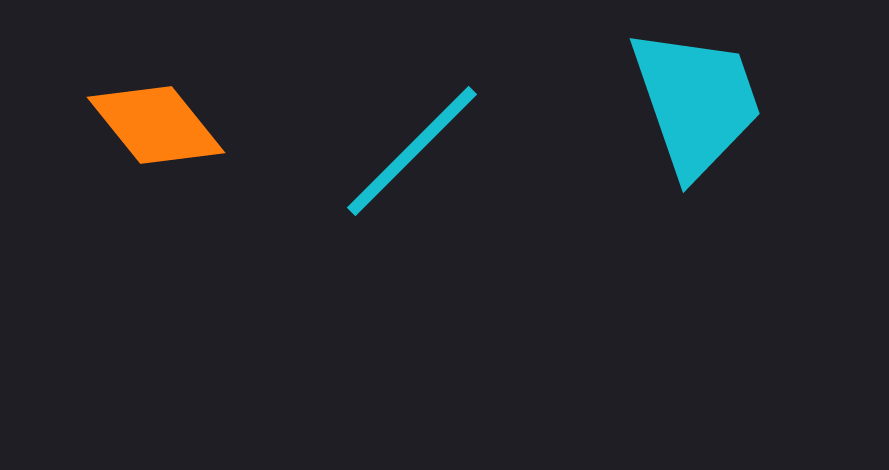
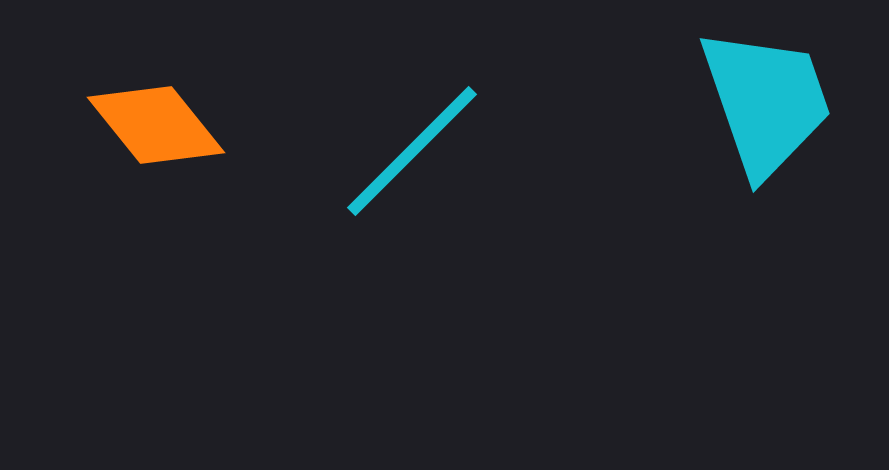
cyan trapezoid: moved 70 px right
